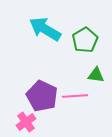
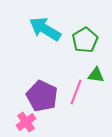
pink line: moved 1 px right, 4 px up; rotated 65 degrees counterclockwise
